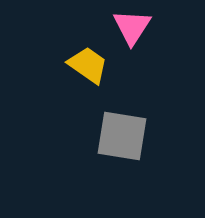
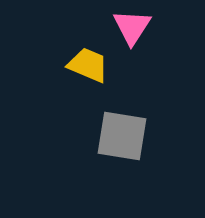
yellow trapezoid: rotated 12 degrees counterclockwise
